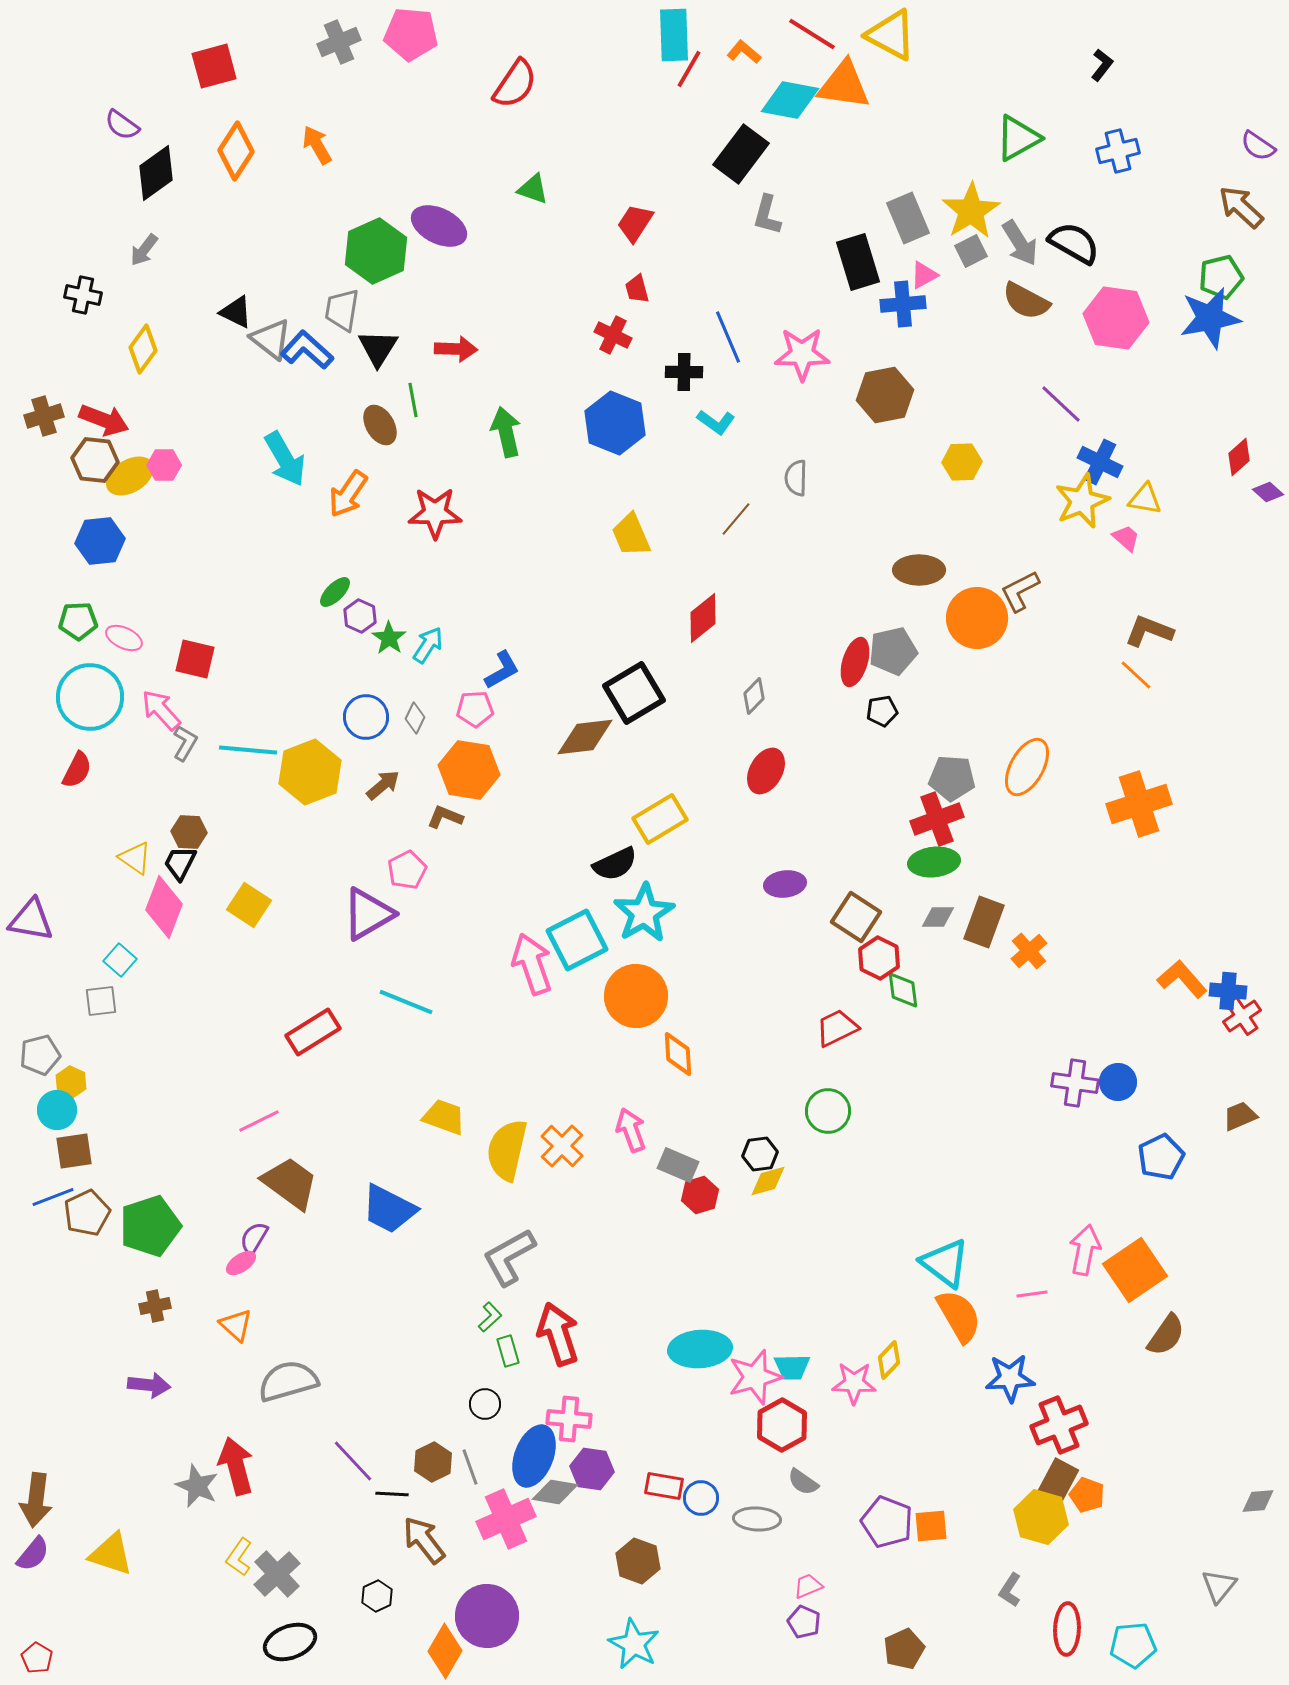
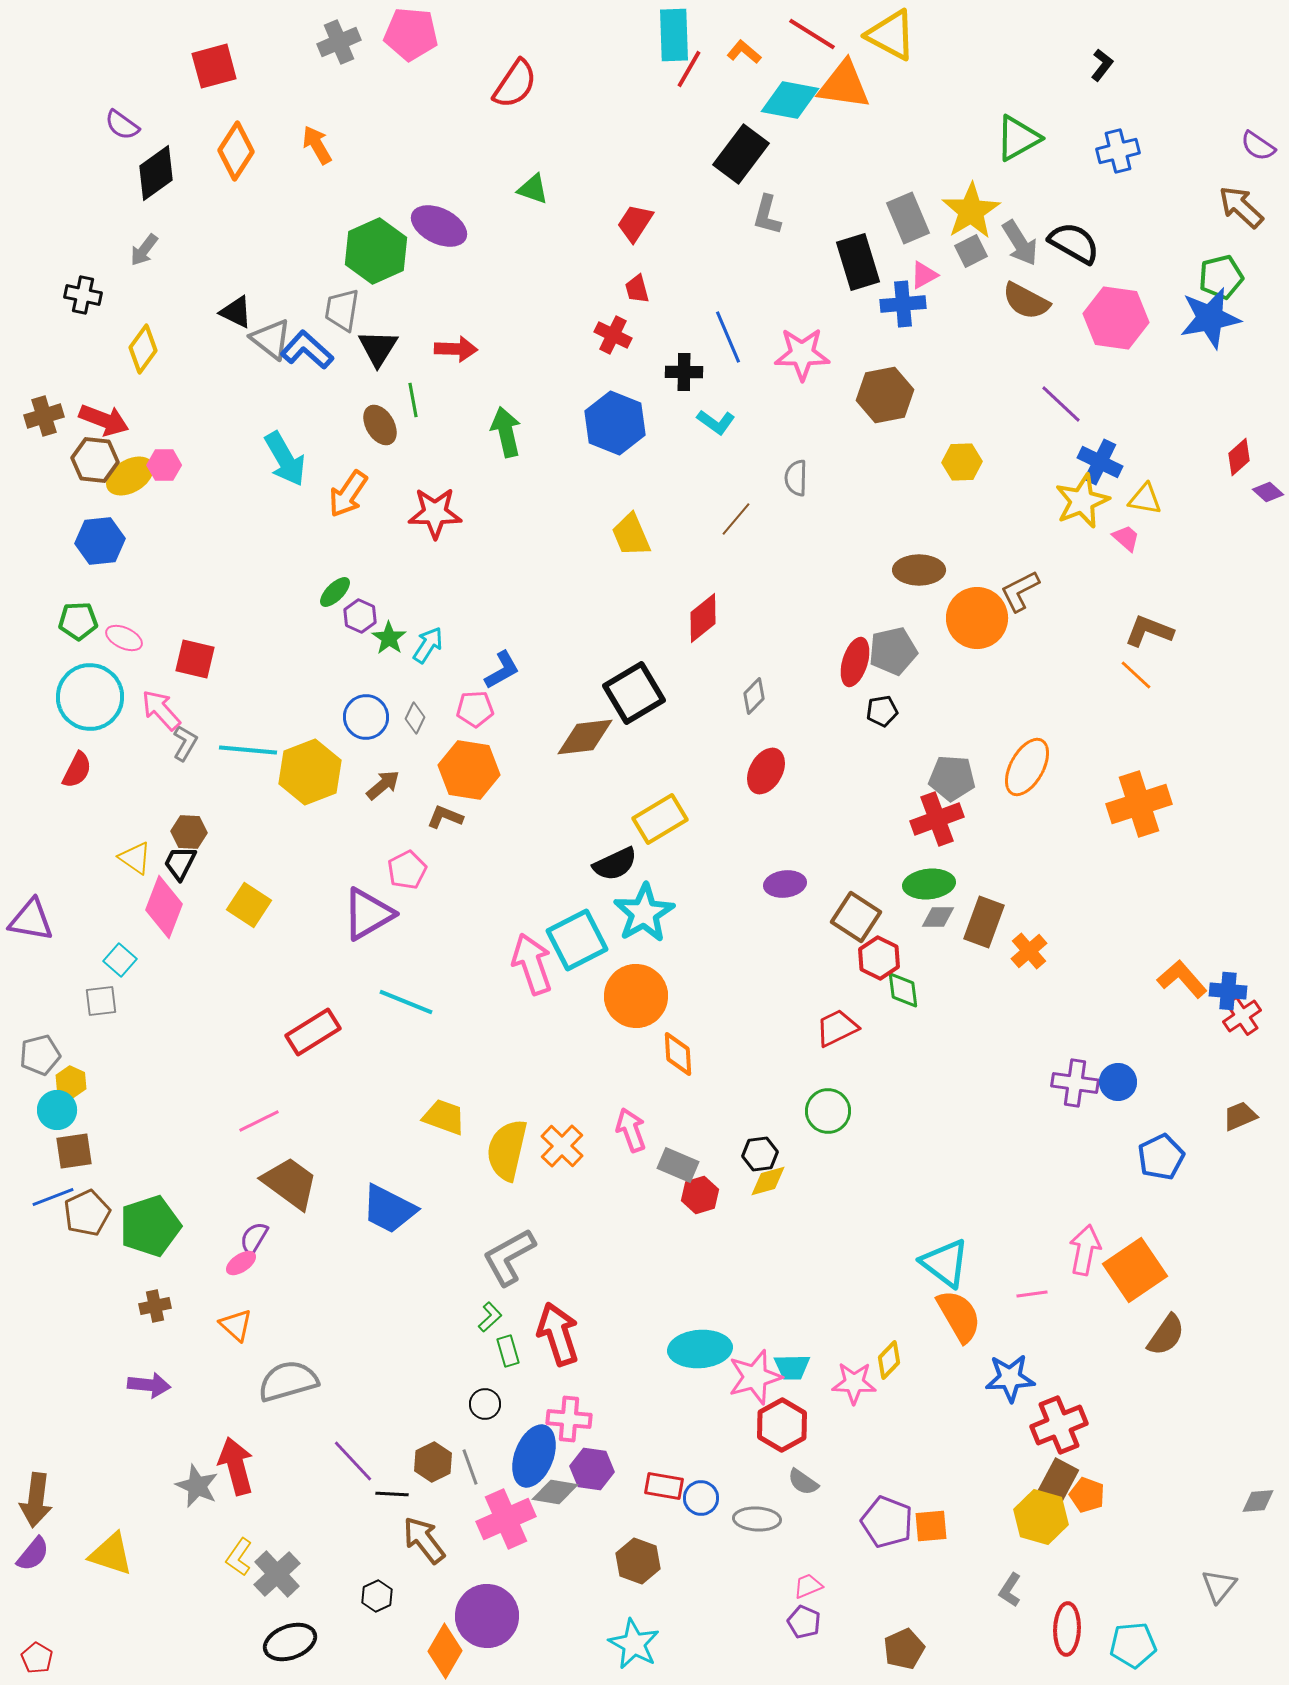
green ellipse at (934, 862): moved 5 px left, 22 px down
